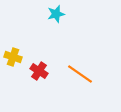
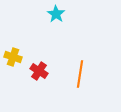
cyan star: rotated 24 degrees counterclockwise
orange line: rotated 64 degrees clockwise
